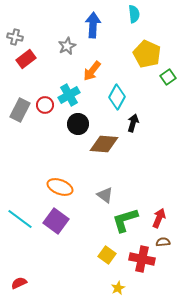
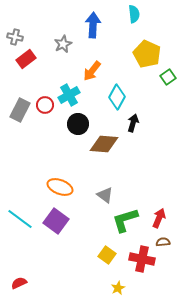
gray star: moved 4 px left, 2 px up
